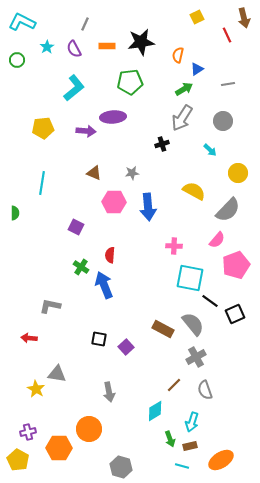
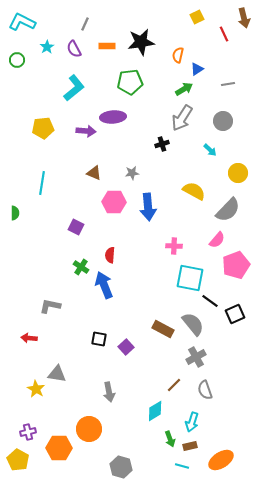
red line at (227, 35): moved 3 px left, 1 px up
